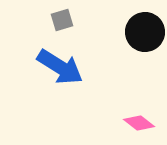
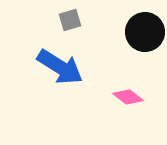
gray square: moved 8 px right
pink diamond: moved 11 px left, 26 px up
